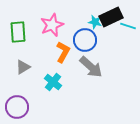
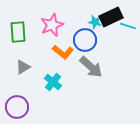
orange L-shape: rotated 100 degrees clockwise
